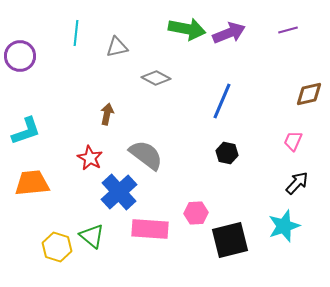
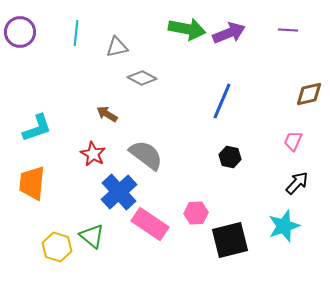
purple line: rotated 18 degrees clockwise
purple circle: moved 24 px up
gray diamond: moved 14 px left
brown arrow: rotated 70 degrees counterclockwise
cyan L-shape: moved 11 px right, 3 px up
black hexagon: moved 3 px right, 4 px down
red star: moved 3 px right, 4 px up
orange trapezoid: rotated 78 degrees counterclockwise
pink rectangle: moved 5 px up; rotated 30 degrees clockwise
